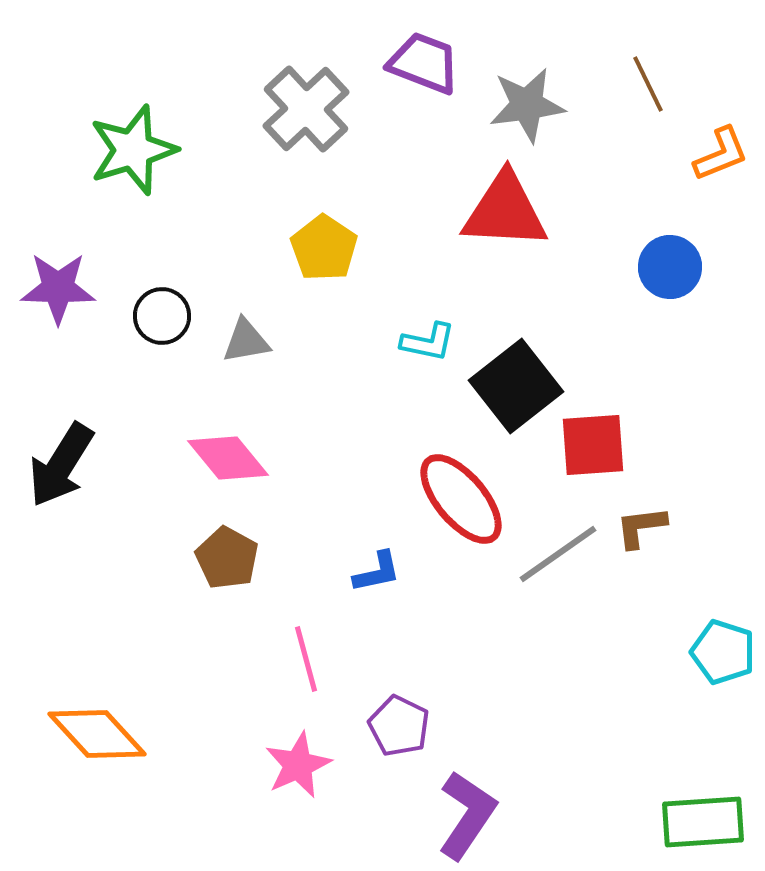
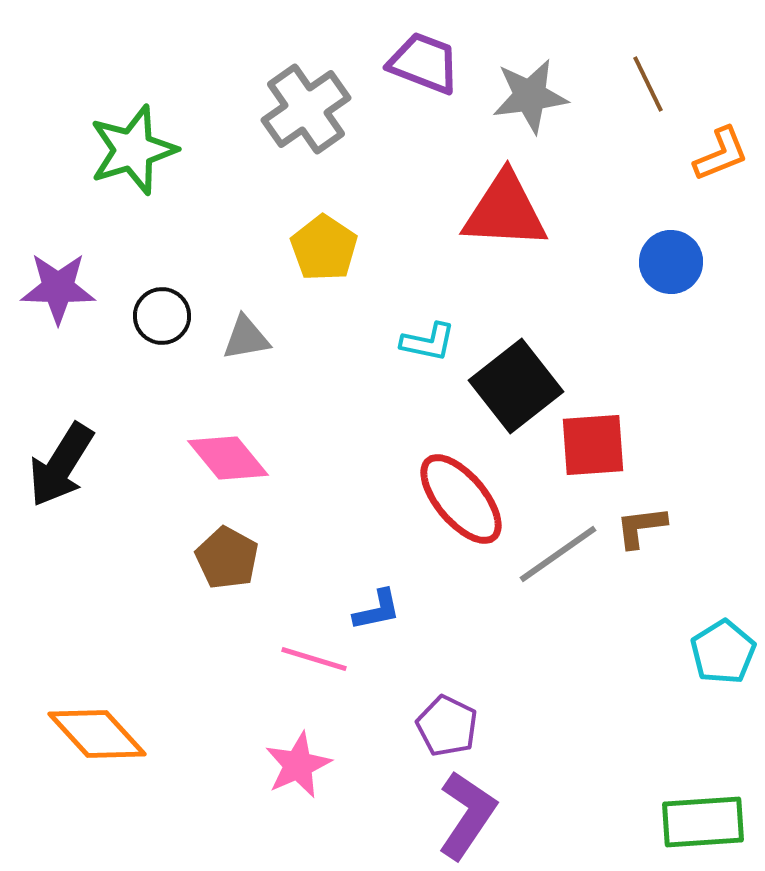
gray star: moved 3 px right, 9 px up
gray cross: rotated 8 degrees clockwise
blue circle: moved 1 px right, 5 px up
gray triangle: moved 3 px up
blue L-shape: moved 38 px down
cyan pentagon: rotated 22 degrees clockwise
pink line: moved 8 px right; rotated 58 degrees counterclockwise
purple pentagon: moved 48 px right
